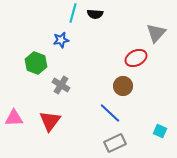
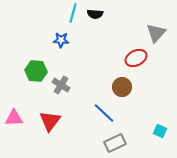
blue star: rotated 14 degrees clockwise
green hexagon: moved 8 px down; rotated 15 degrees counterclockwise
brown circle: moved 1 px left, 1 px down
blue line: moved 6 px left
